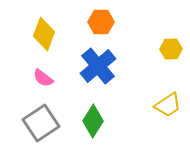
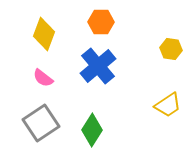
yellow hexagon: rotated 10 degrees clockwise
green diamond: moved 1 px left, 9 px down
